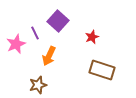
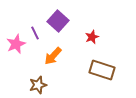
orange arrow: moved 4 px right; rotated 18 degrees clockwise
